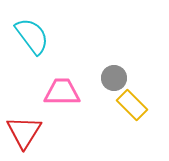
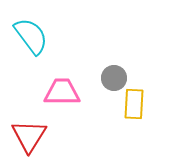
cyan semicircle: moved 1 px left
yellow rectangle: moved 2 px right, 1 px up; rotated 48 degrees clockwise
red triangle: moved 5 px right, 4 px down
